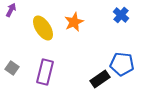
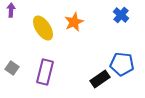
purple arrow: rotated 24 degrees counterclockwise
